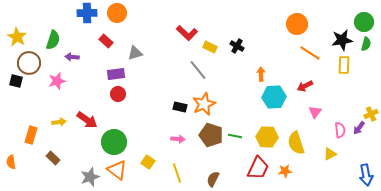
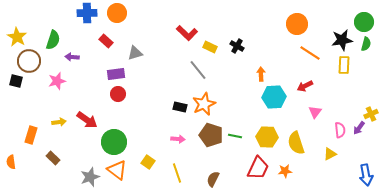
brown circle at (29, 63): moved 2 px up
